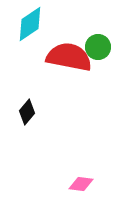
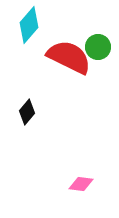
cyan diamond: moved 1 px left, 1 px down; rotated 15 degrees counterclockwise
red semicircle: rotated 15 degrees clockwise
